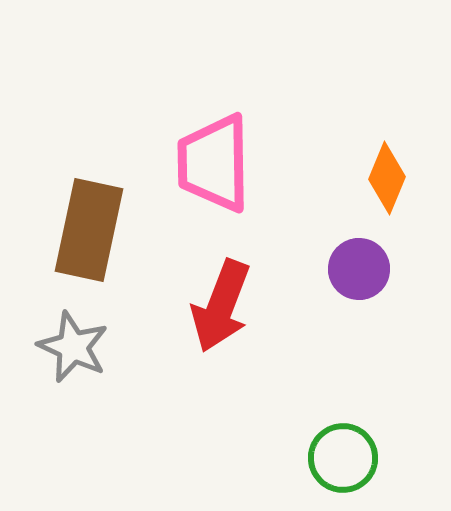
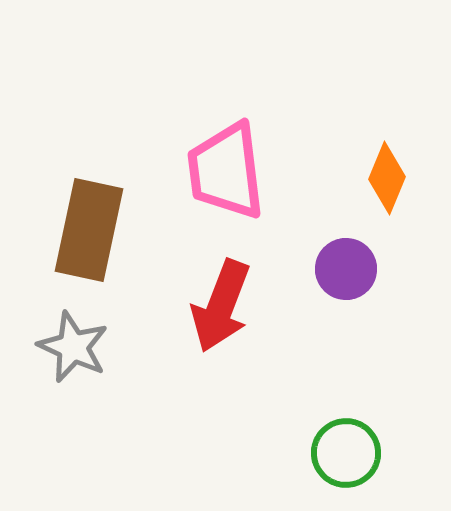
pink trapezoid: moved 12 px right, 8 px down; rotated 6 degrees counterclockwise
purple circle: moved 13 px left
green circle: moved 3 px right, 5 px up
